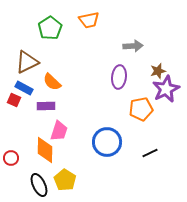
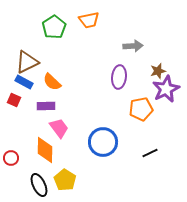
green pentagon: moved 4 px right, 1 px up
blue rectangle: moved 6 px up
pink trapezoid: moved 3 px up; rotated 55 degrees counterclockwise
blue circle: moved 4 px left
